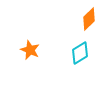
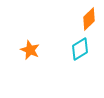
cyan diamond: moved 4 px up
